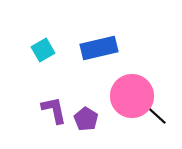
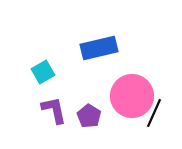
cyan square: moved 22 px down
black line: rotated 72 degrees clockwise
purple pentagon: moved 3 px right, 3 px up
